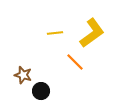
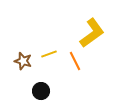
yellow line: moved 6 px left, 21 px down; rotated 14 degrees counterclockwise
orange line: moved 1 px up; rotated 18 degrees clockwise
brown star: moved 14 px up
